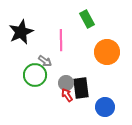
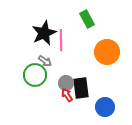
black star: moved 23 px right, 1 px down
